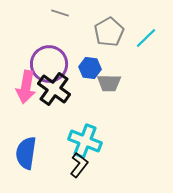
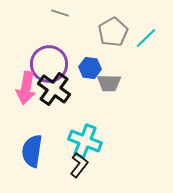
gray pentagon: moved 4 px right
pink arrow: moved 1 px down
blue semicircle: moved 6 px right, 2 px up
